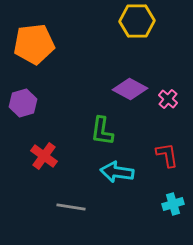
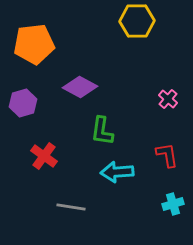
purple diamond: moved 50 px left, 2 px up
cyan arrow: rotated 12 degrees counterclockwise
